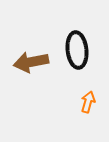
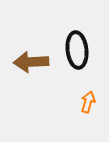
brown arrow: rotated 8 degrees clockwise
